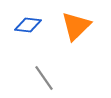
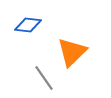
orange triangle: moved 4 px left, 26 px down
